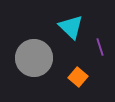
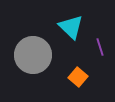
gray circle: moved 1 px left, 3 px up
